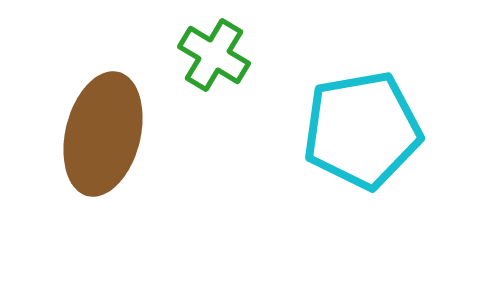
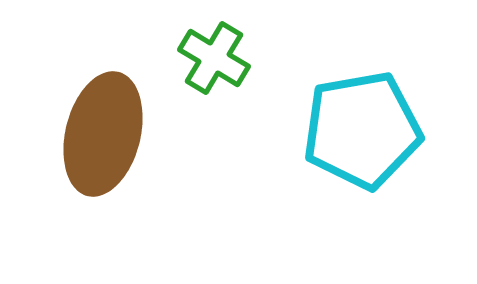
green cross: moved 3 px down
